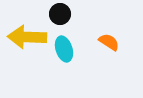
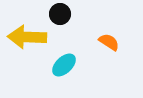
cyan ellipse: moved 16 px down; rotated 65 degrees clockwise
